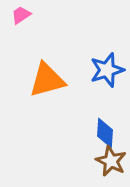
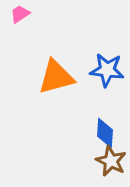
pink trapezoid: moved 1 px left, 1 px up
blue star: rotated 24 degrees clockwise
orange triangle: moved 9 px right, 3 px up
